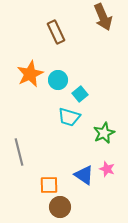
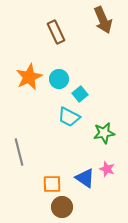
brown arrow: moved 3 px down
orange star: moved 1 px left, 3 px down
cyan circle: moved 1 px right, 1 px up
cyan trapezoid: rotated 10 degrees clockwise
green star: rotated 15 degrees clockwise
blue triangle: moved 1 px right, 3 px down
orange square: moved 3 px right, 1 px up
brown circle: moved 2 px right
